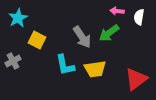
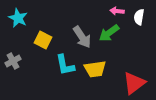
cyan star: rotated 18 degrees counterclockwise
yellow square: moved 6 px right
red triangle: moved 2 px left, 4 px down
